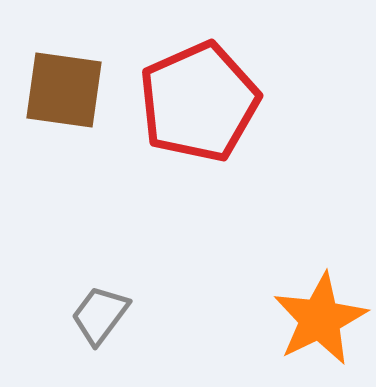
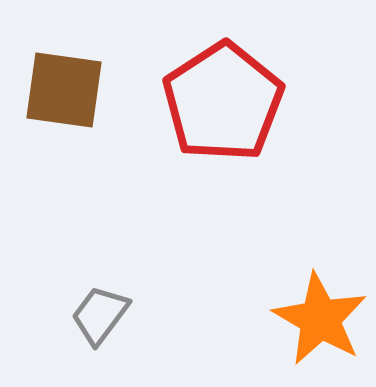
red pentagon: moved 24 px right; rotated 9 degrees counterclockwise
orange star: rotated 16 degrees counterclockwise
